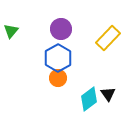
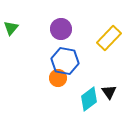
green triangle: moved 3 px up
yellow rectangle: moved 1 px right
blue hexagon: moved 7 px right, 3 px down; rotated 20 degrees counterclockwise
black triangle: moved 1 px right, 2 px up
